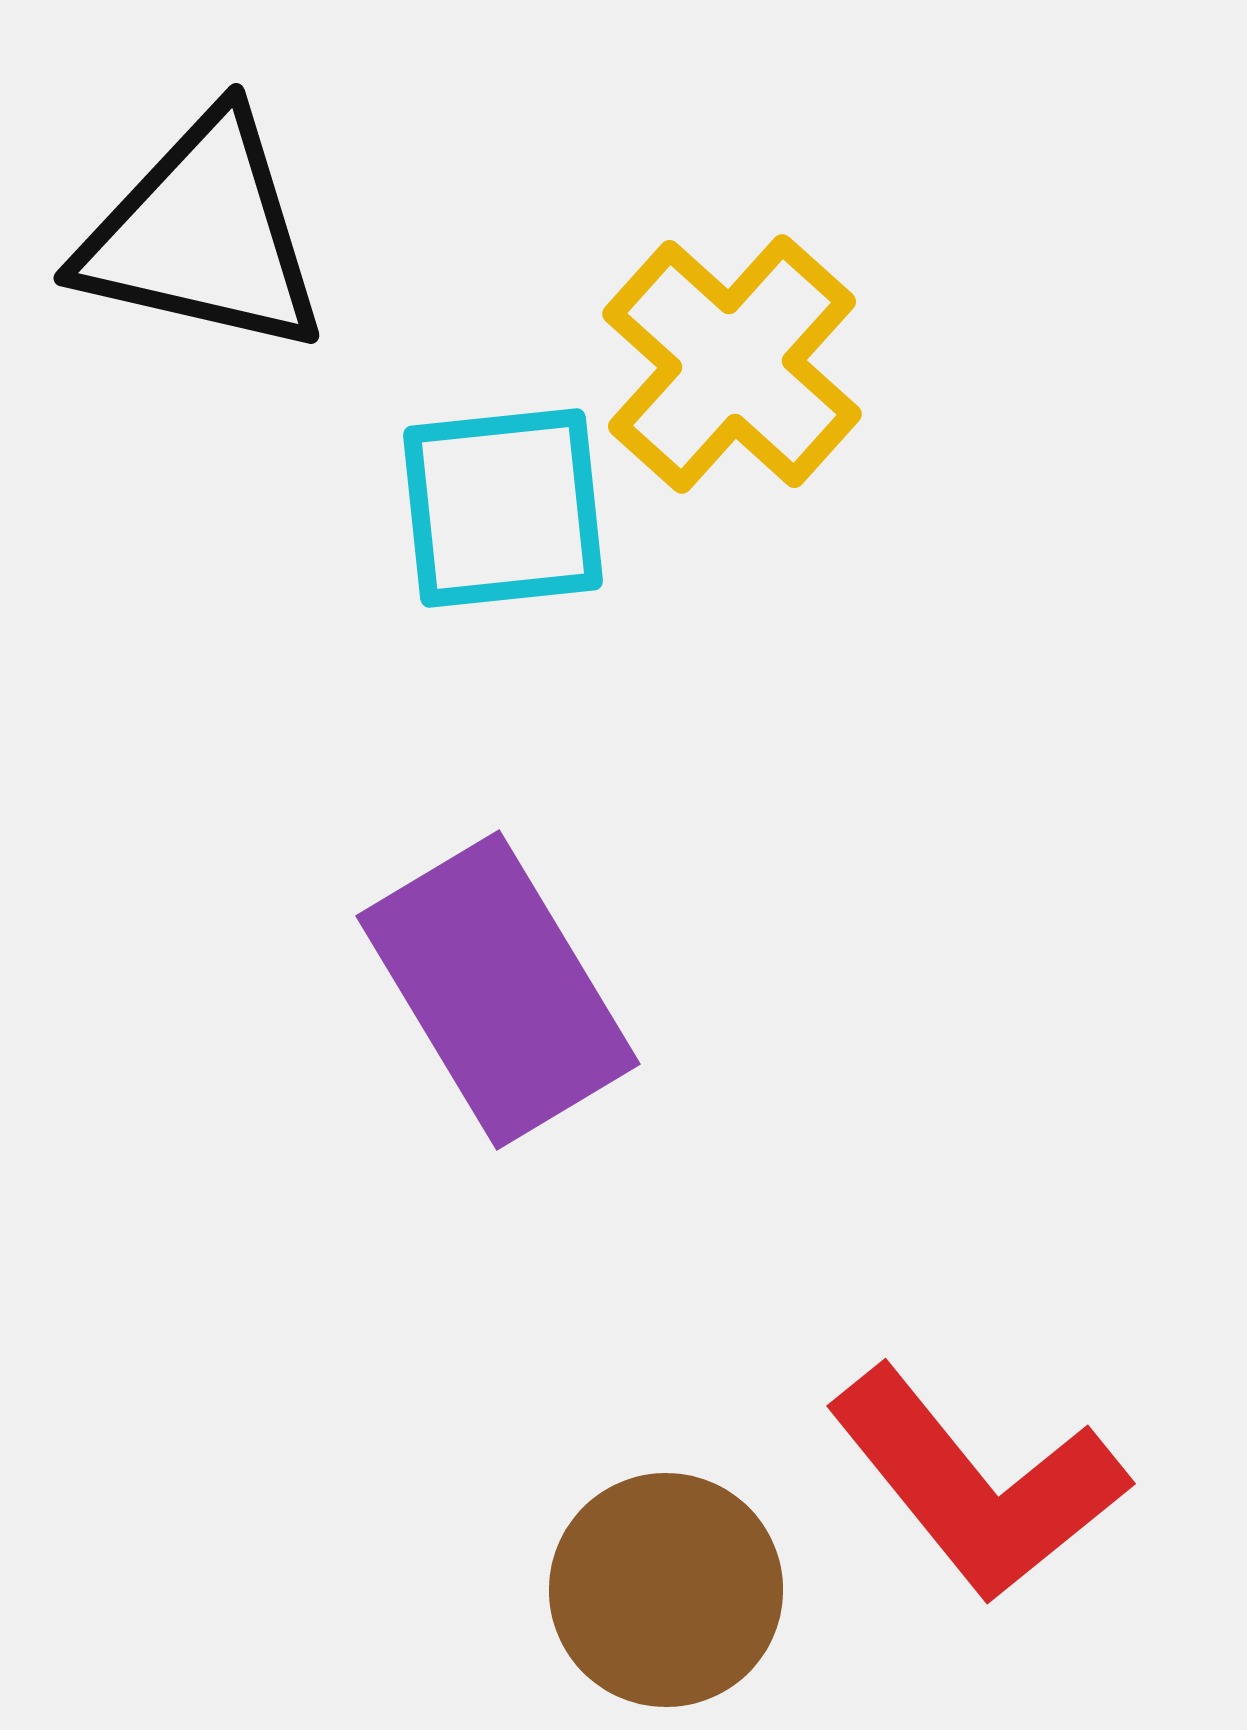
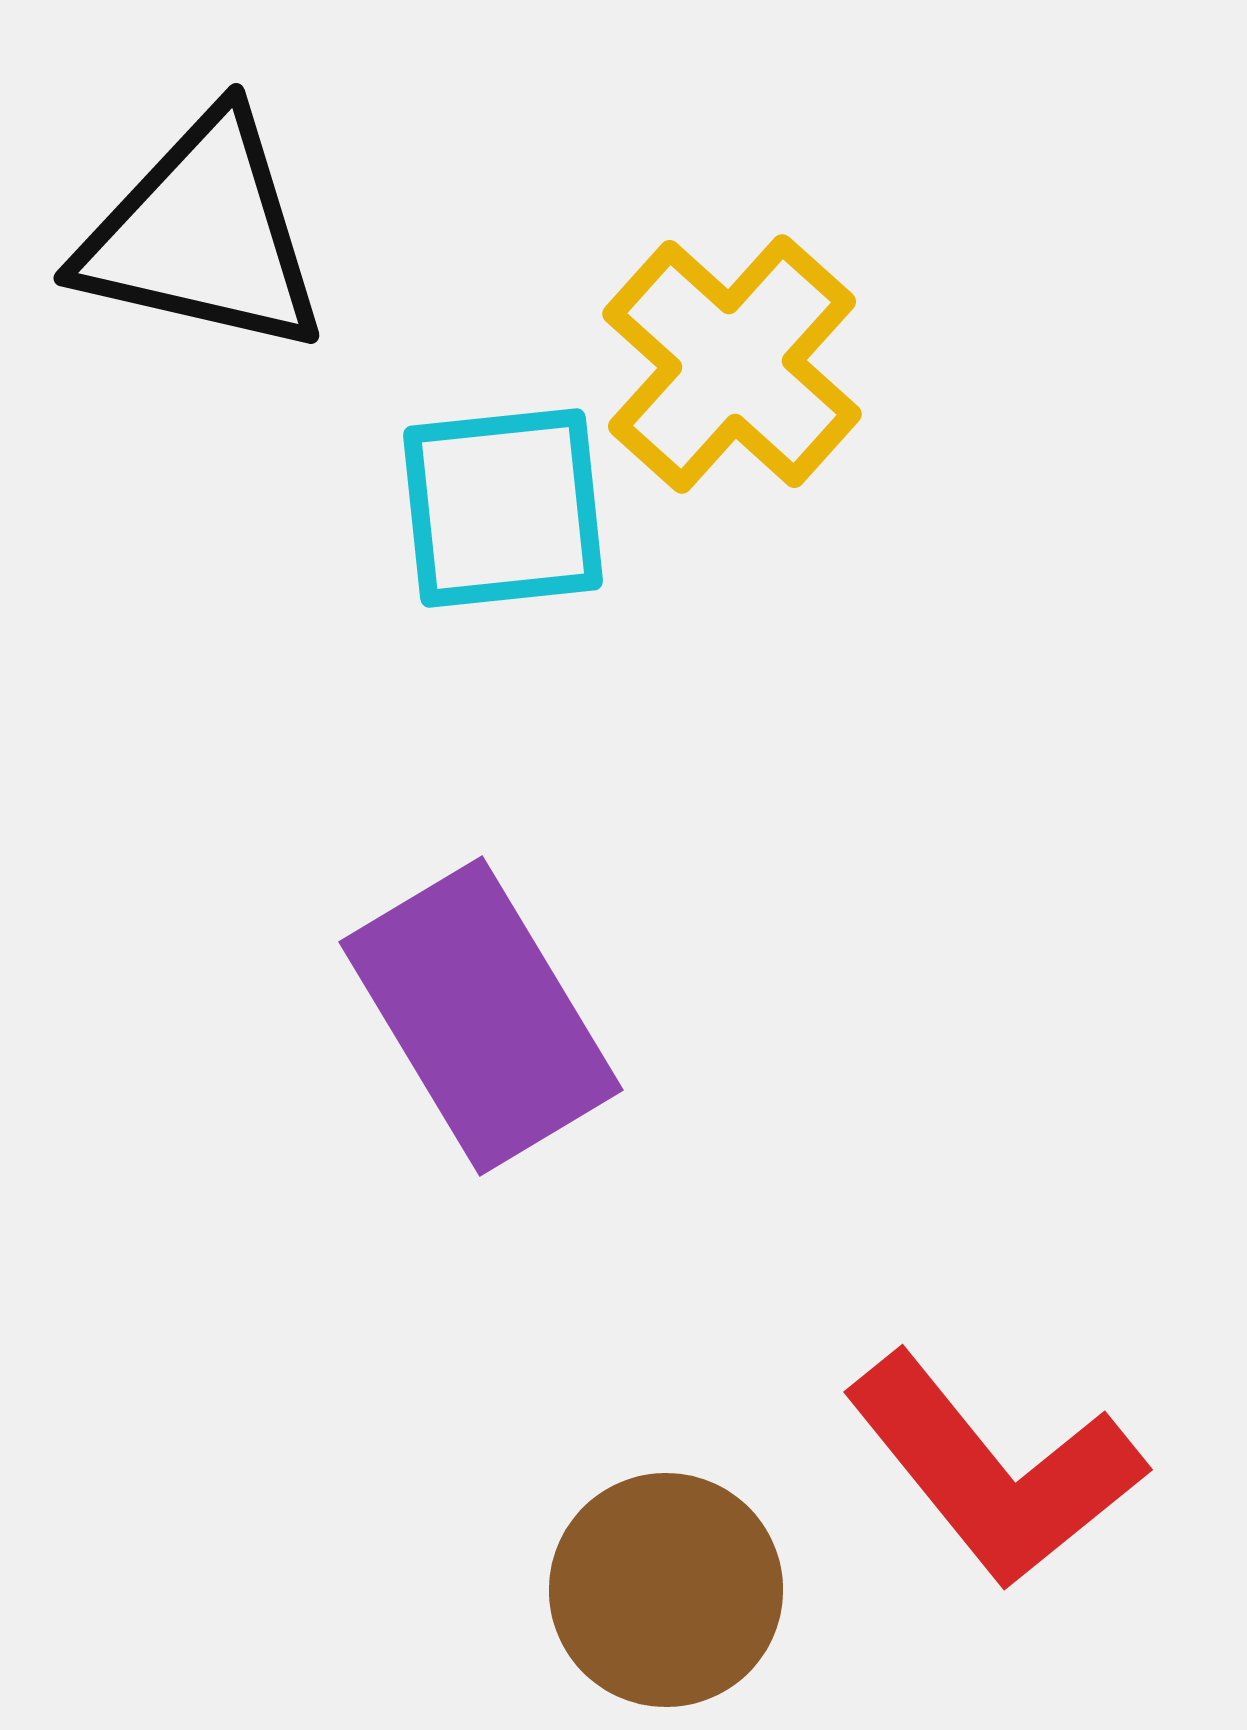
purple rectangle: moved 17 px left, 26 px down
red L-shape: moved 17 px right, 14 px up
